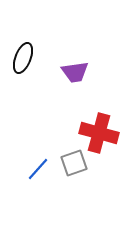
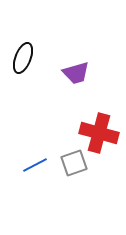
purple trapezoid: moved 1 px right, 1 px down; rotated 8 degrees counterclockwise
blue line: moved 3 px left, 4 px up; rotated 20 degrees clockwise
